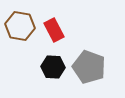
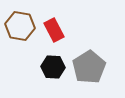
gray pentagon: rotated 20 degrees clockwise
